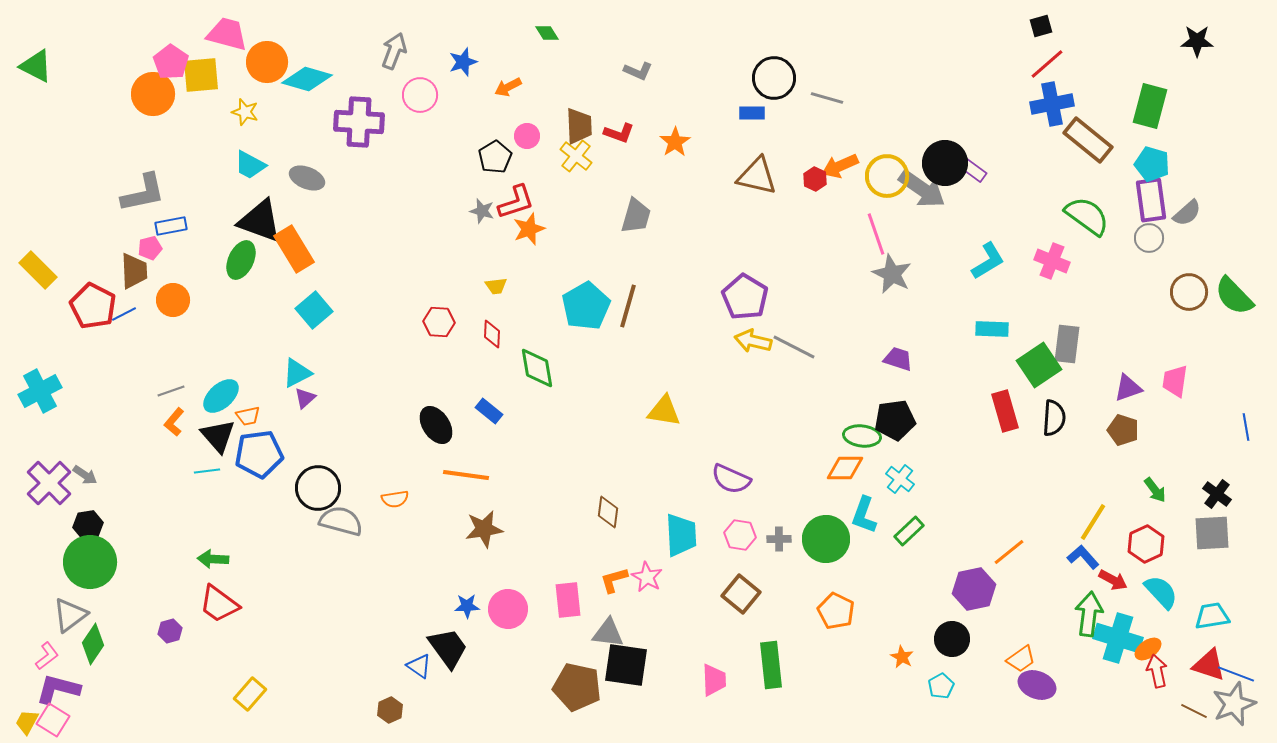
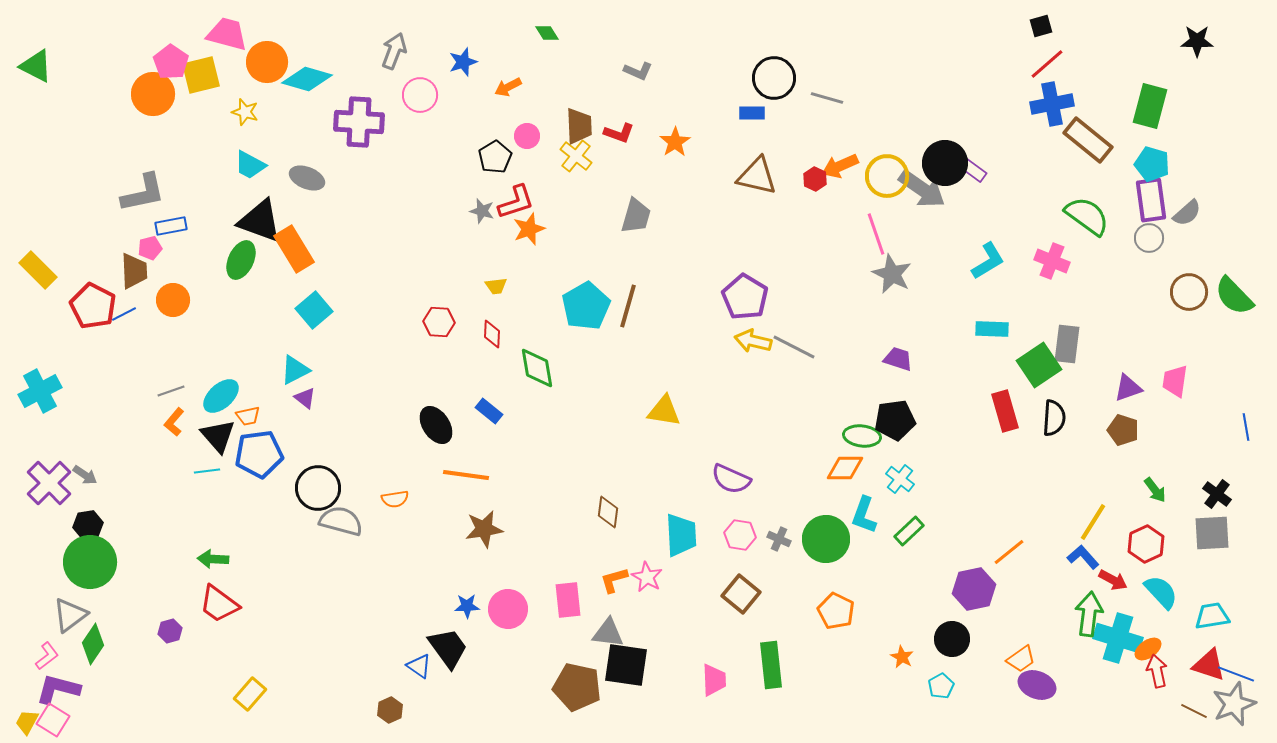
yellow square at (201, 75): rotated 9 degrees counterclockwise
cyan triangle at (297, 373): moved 2 px left, 3 px up
purple triangle at (305, 398): rotated 40 degrees counterclockwise
gray cross at (779, 539): rotated 25 degrees clockwise
